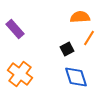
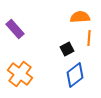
orange line: rotated 28 degrees counterclockwise
blue diamond: moved 1 px left, 2 px up; rotated 70 degrees clockwise
